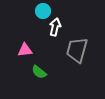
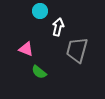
cyan circle: moved 3 px left
white arrow: moved 3 px right
pink triangle: moved 1 px right, 1 px up; rotated 28 degrees clockwise
